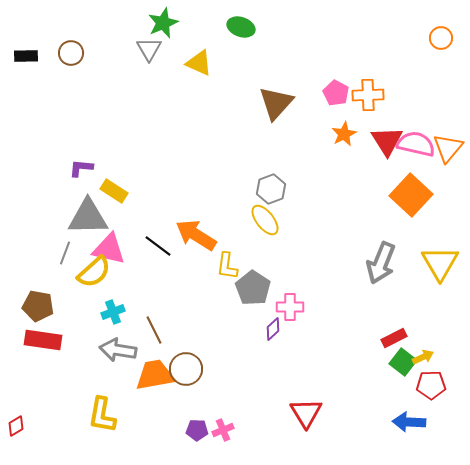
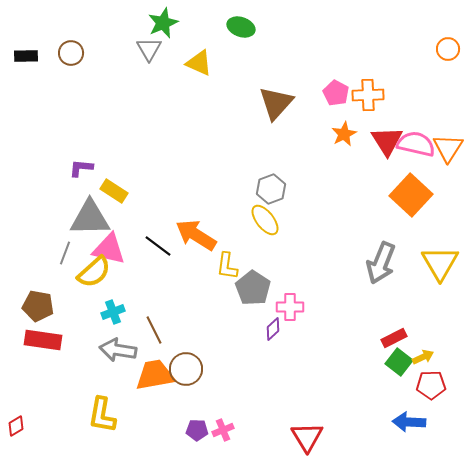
orange circle at (441, 38): moved 7 px right, 11 px down
orange triangle at (448, 148): rotated 8 degrees counterclockwise
gray triangle at (88, 217): moved 2 px right, 1 px down
green square at (403, 362): moved 4 px left
red triangle at (306, 413): moved 1 px right, 24 px down
